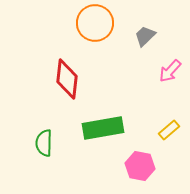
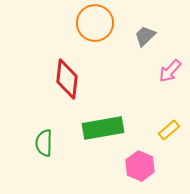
pink hexagon: rotated 12 degrees clockwise
